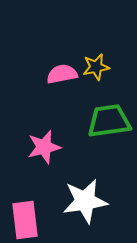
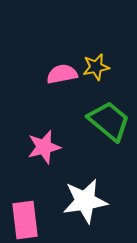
green trapezoid: rotated 48 degrees clockwise
